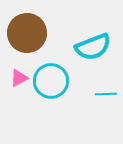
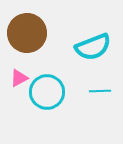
cyan circle: moved 4 px left, 11 px down
cyan line: moved 6 px left, 3 px up
